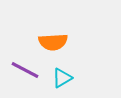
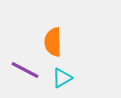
orange semicircle: rotated 92 degrees clockwise
